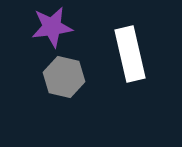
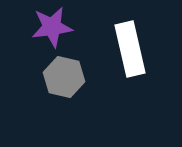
white rectangle: moved 5 px up
